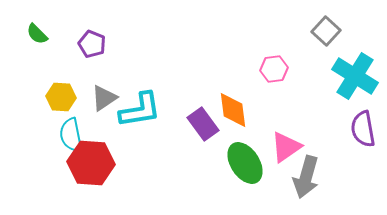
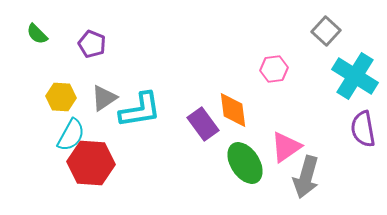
cyan semicircle: rotated 140 degrees counterclockwise
